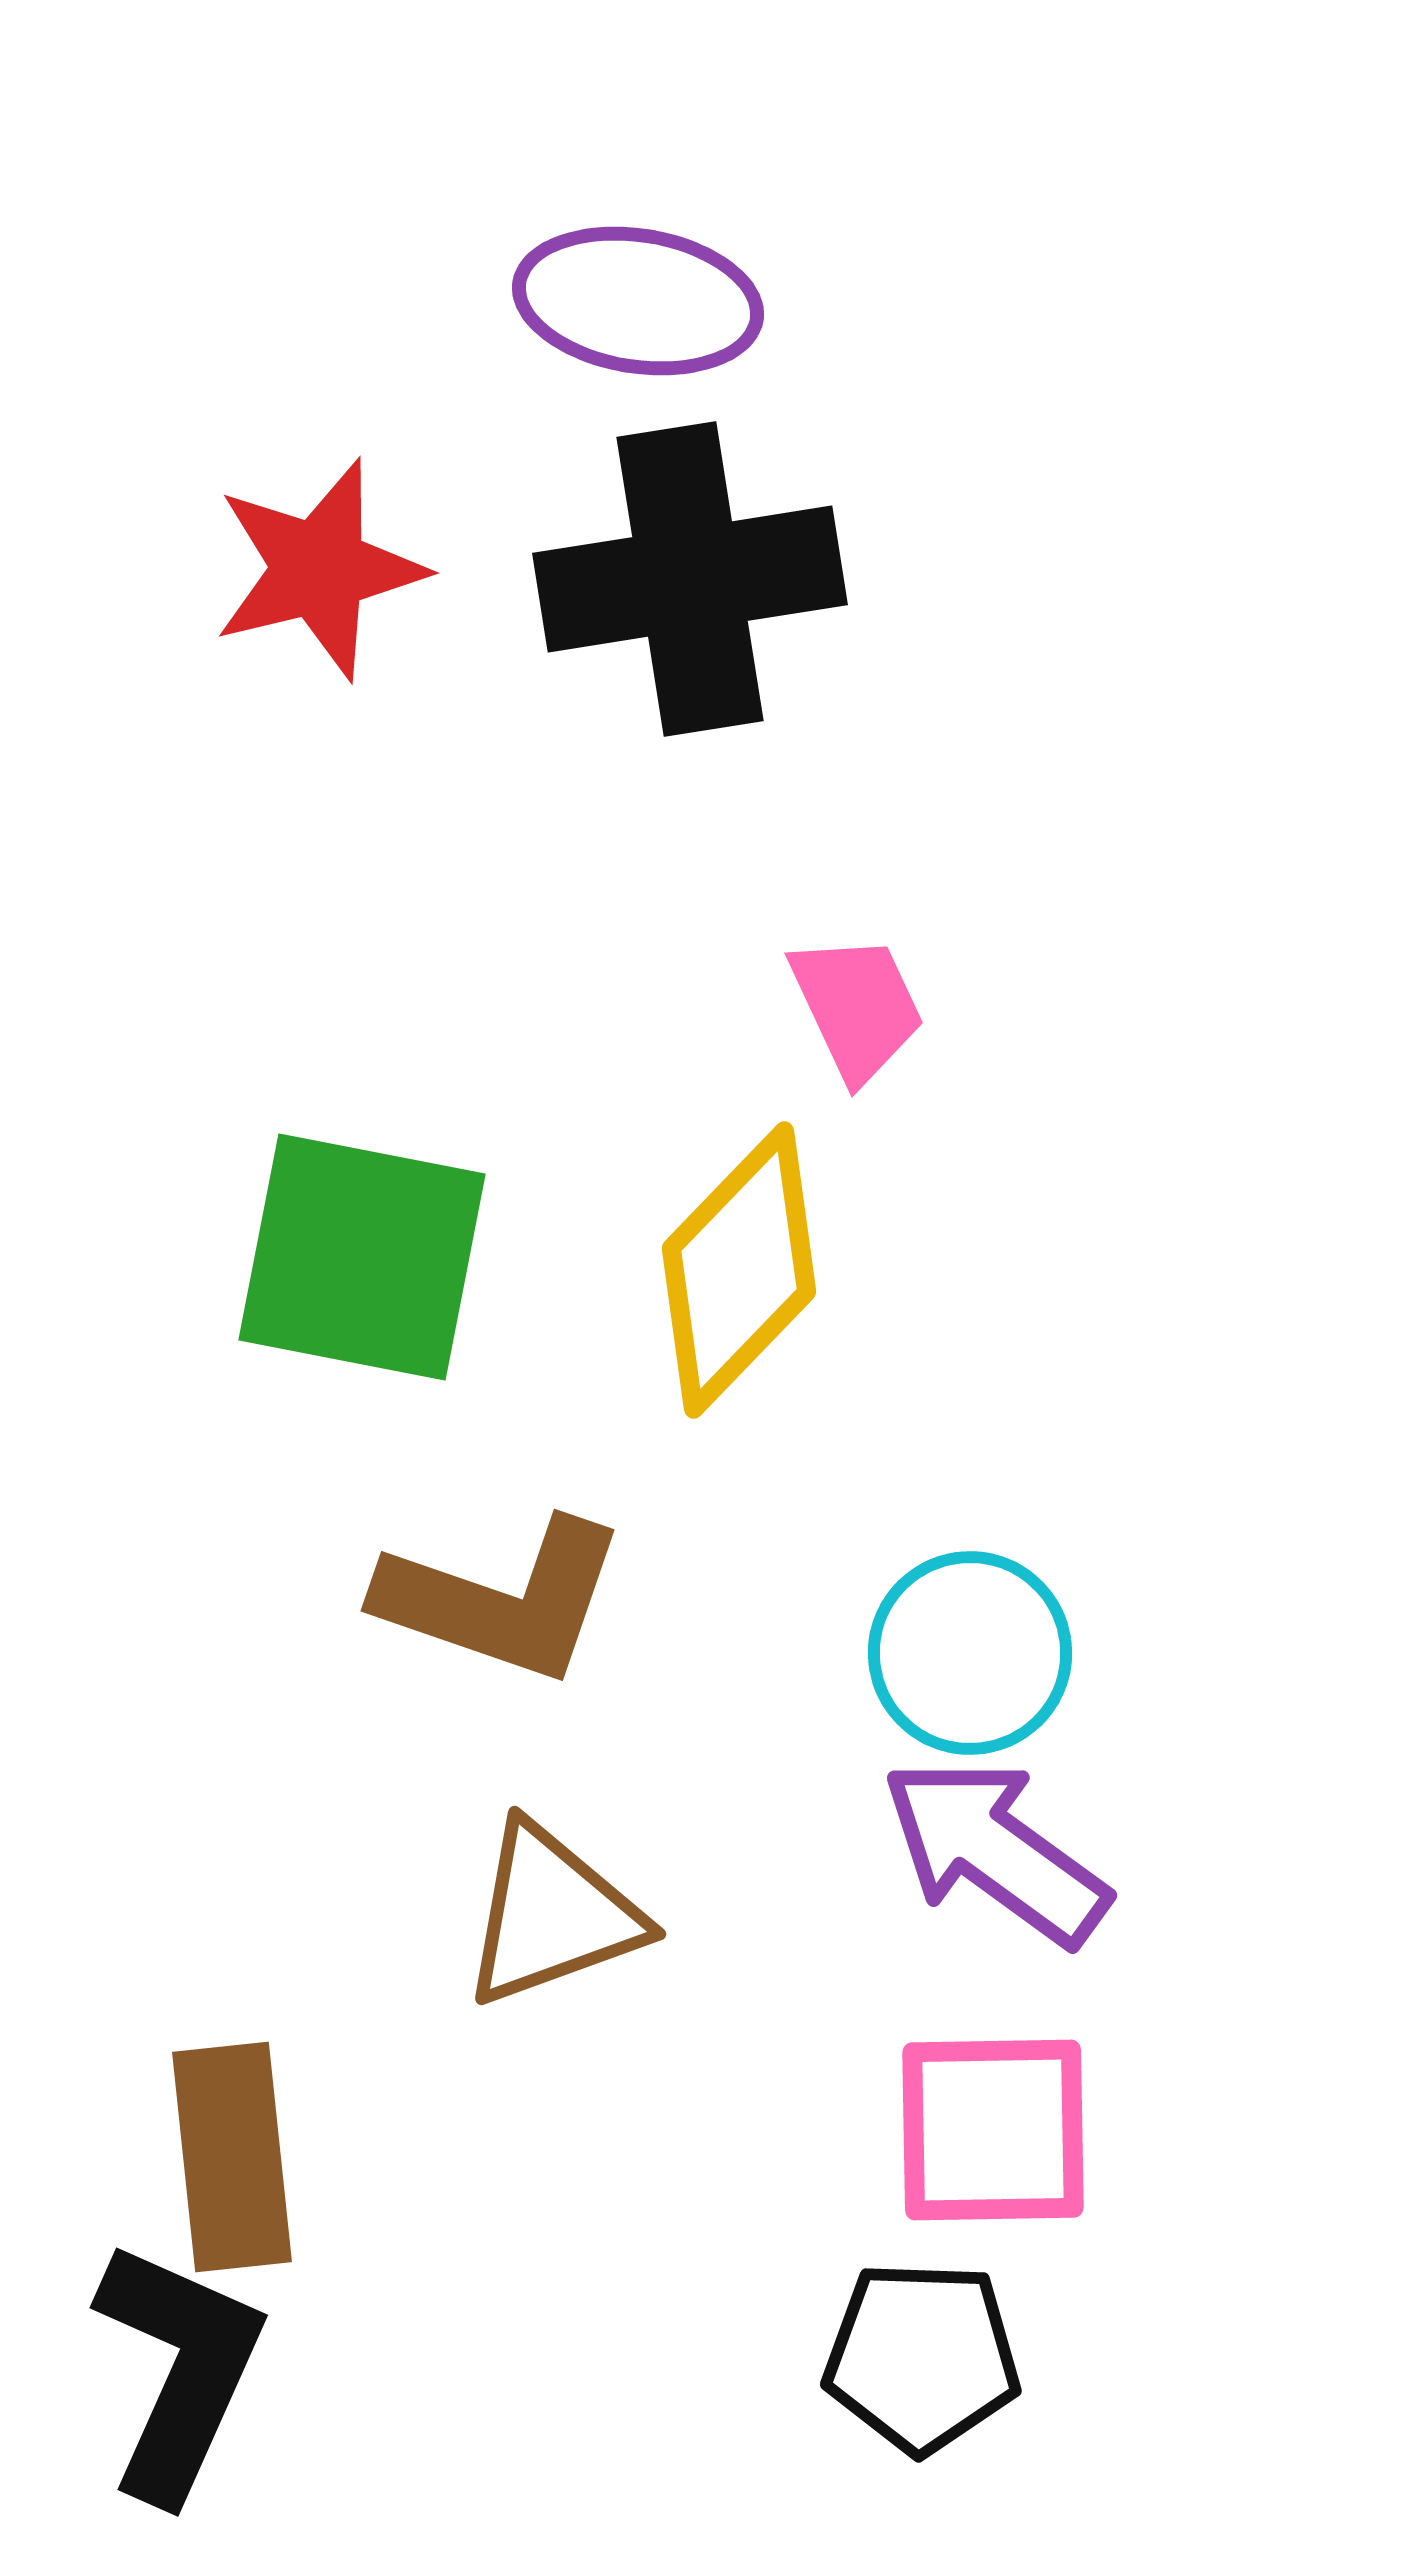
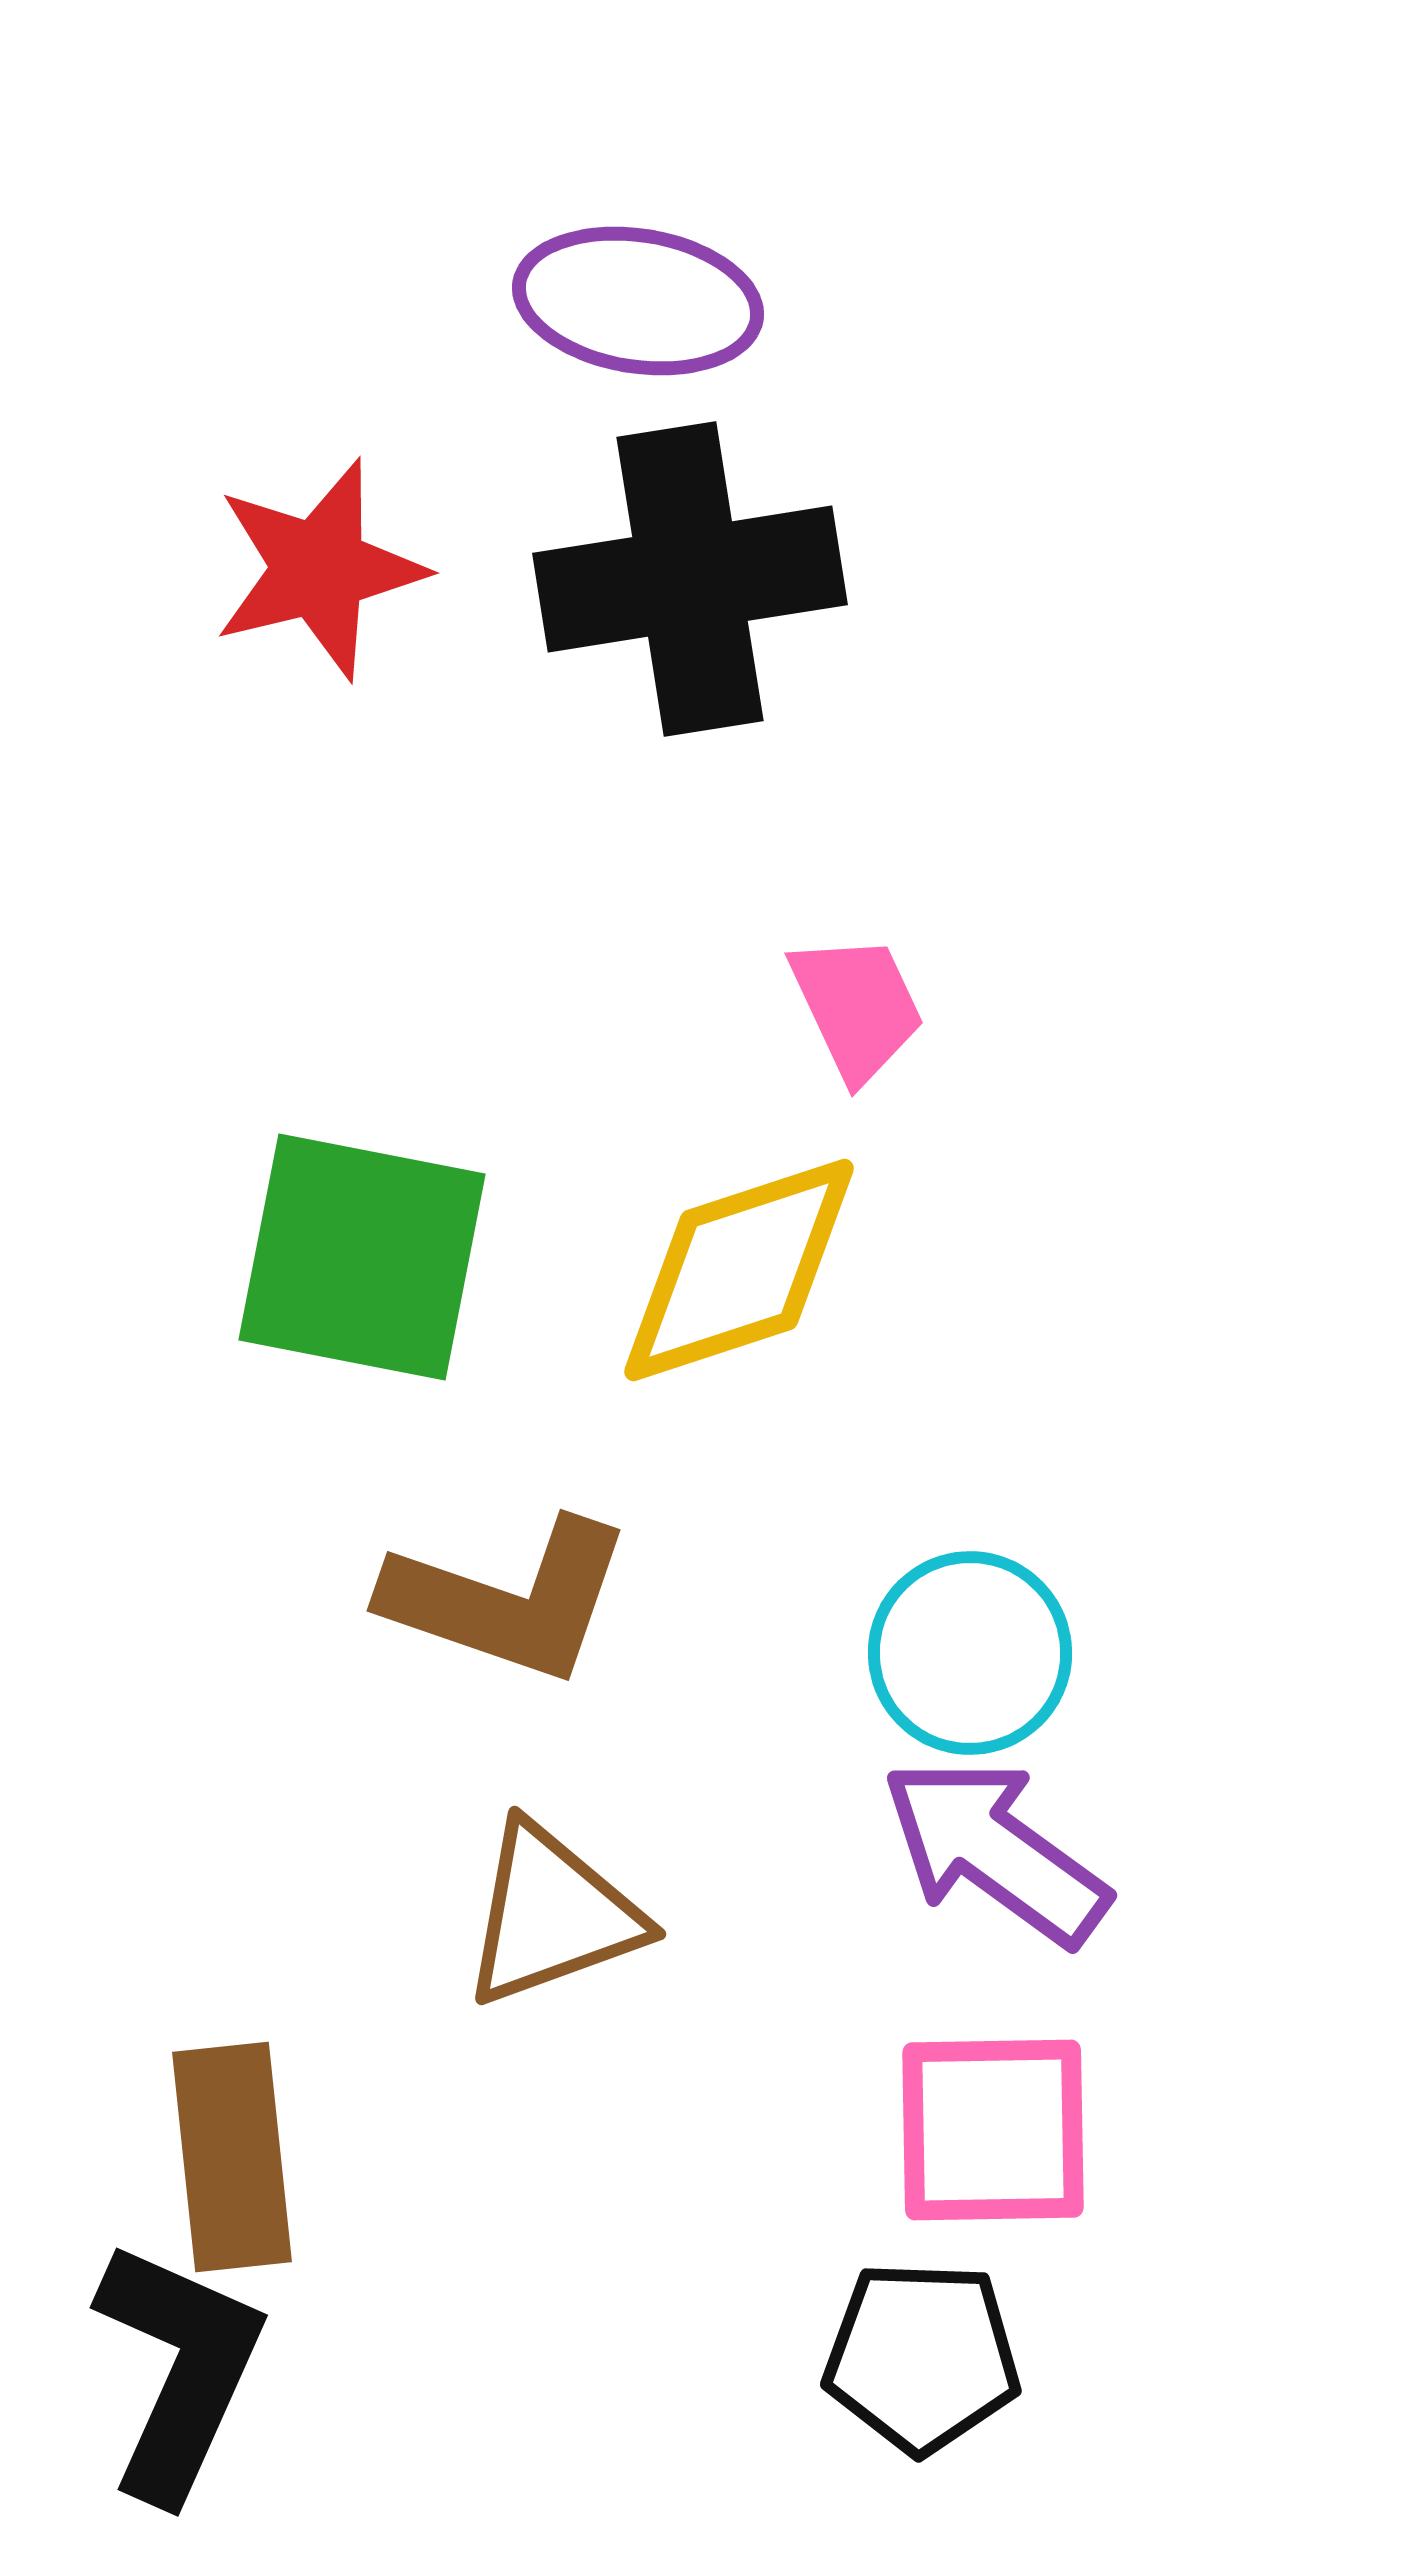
yellow diamond: rotated 28 degrees clockwise
brown L-shape: moved 6 px right
